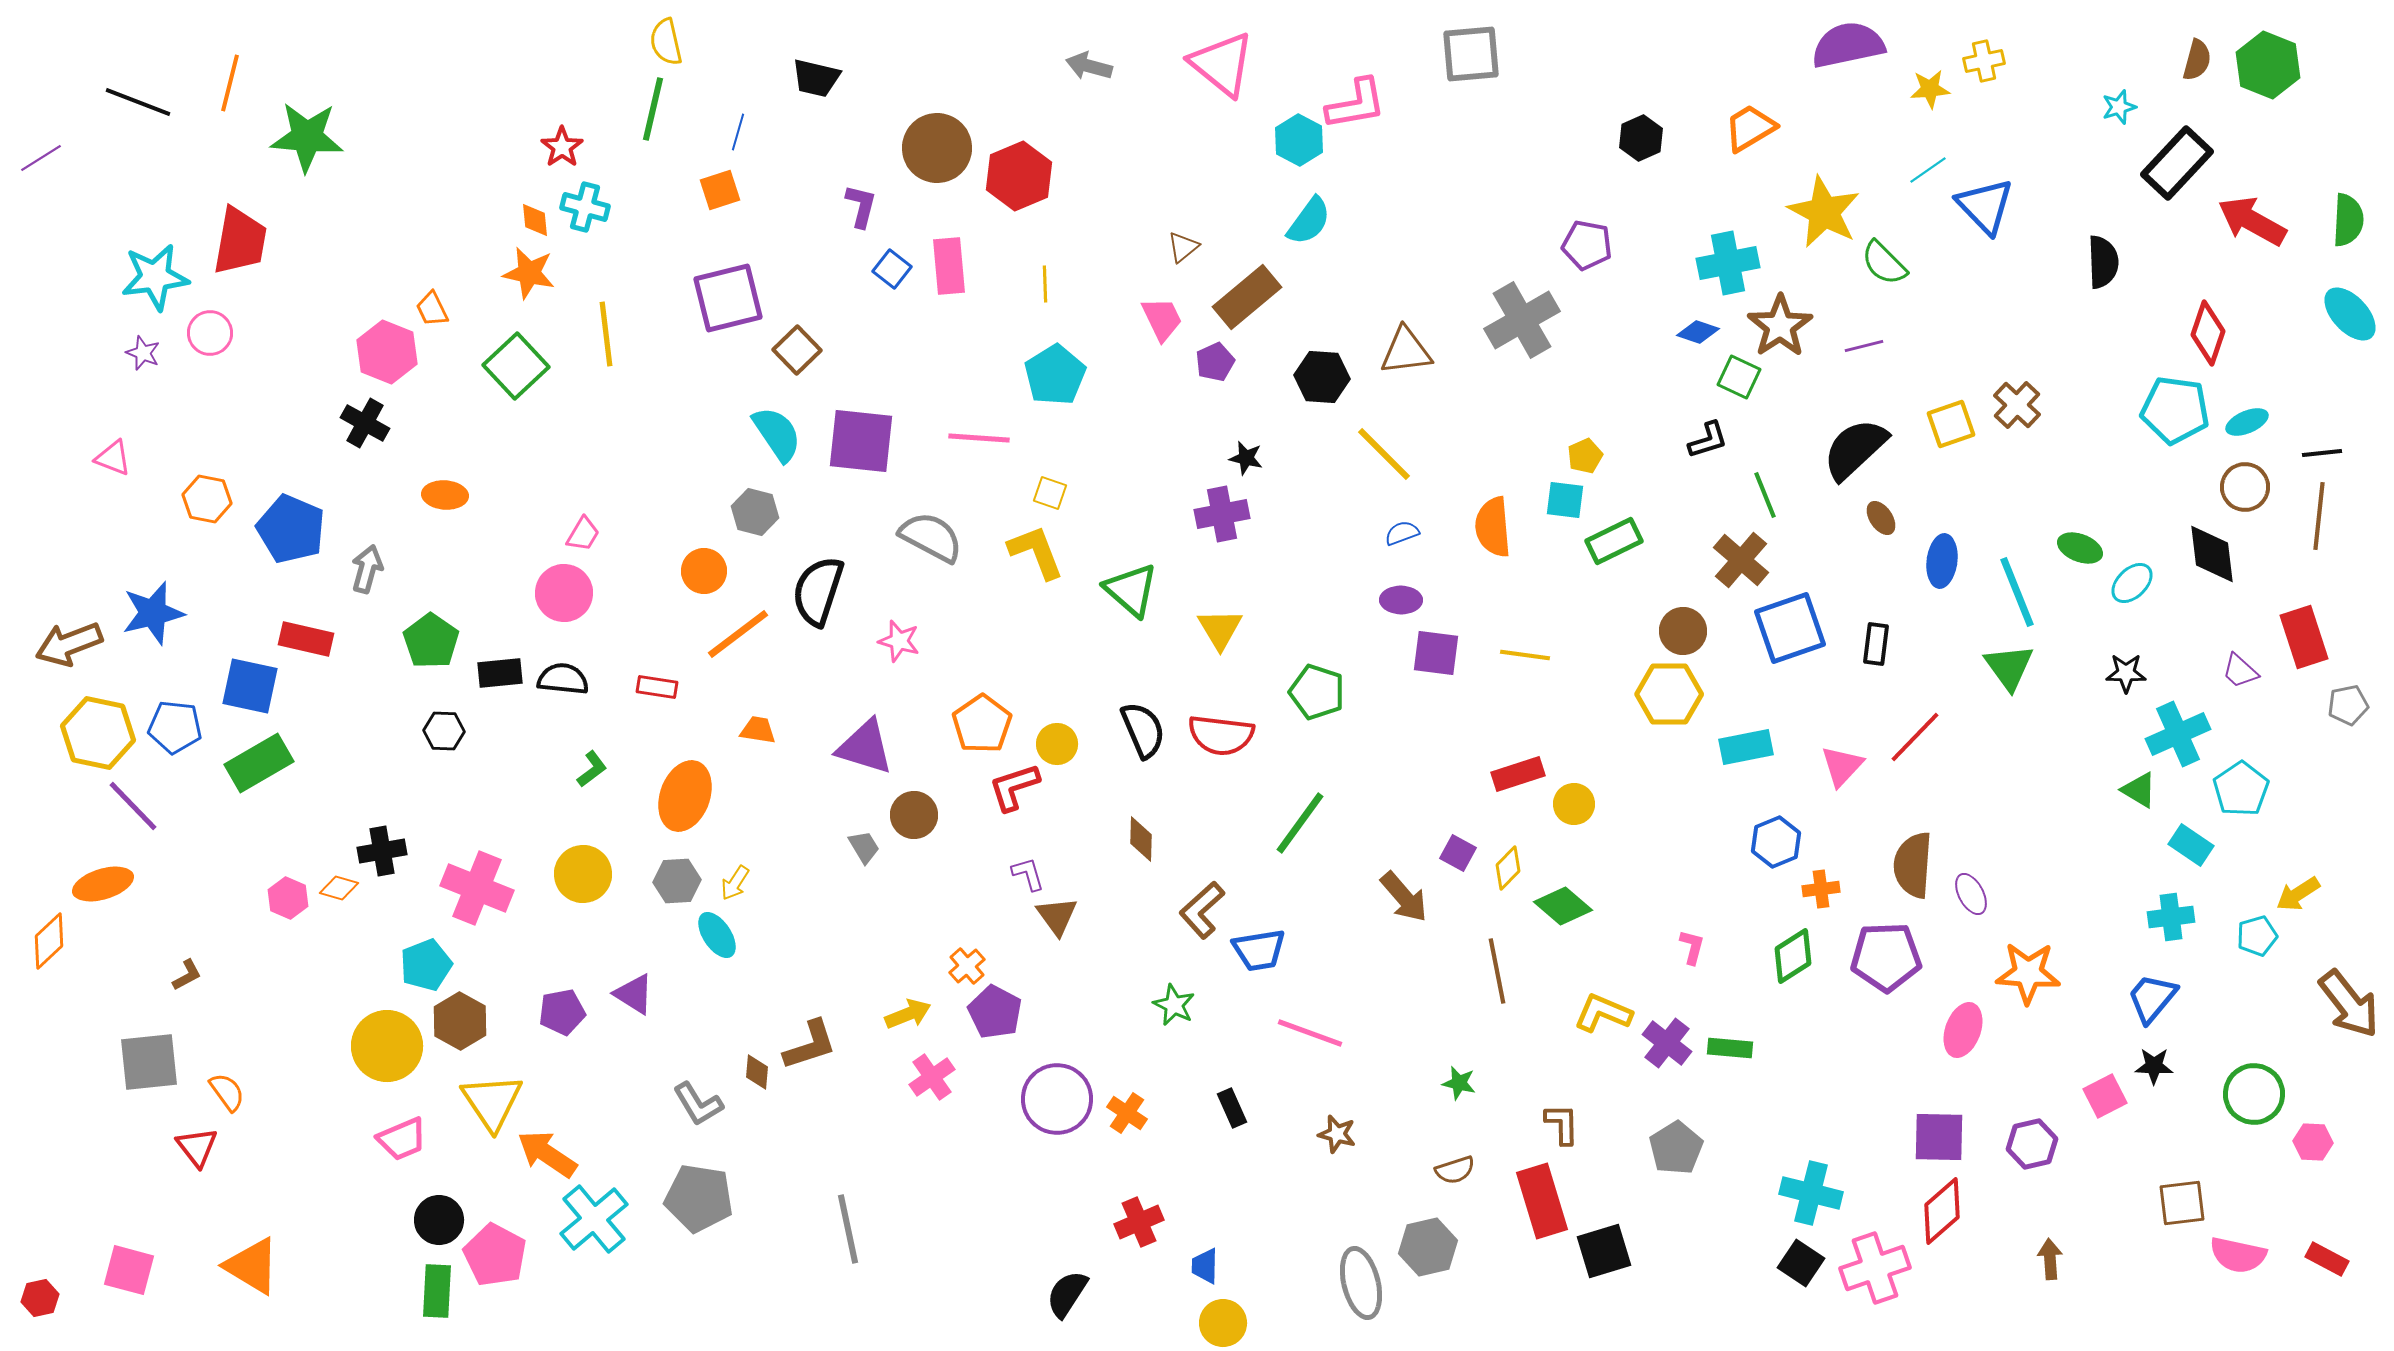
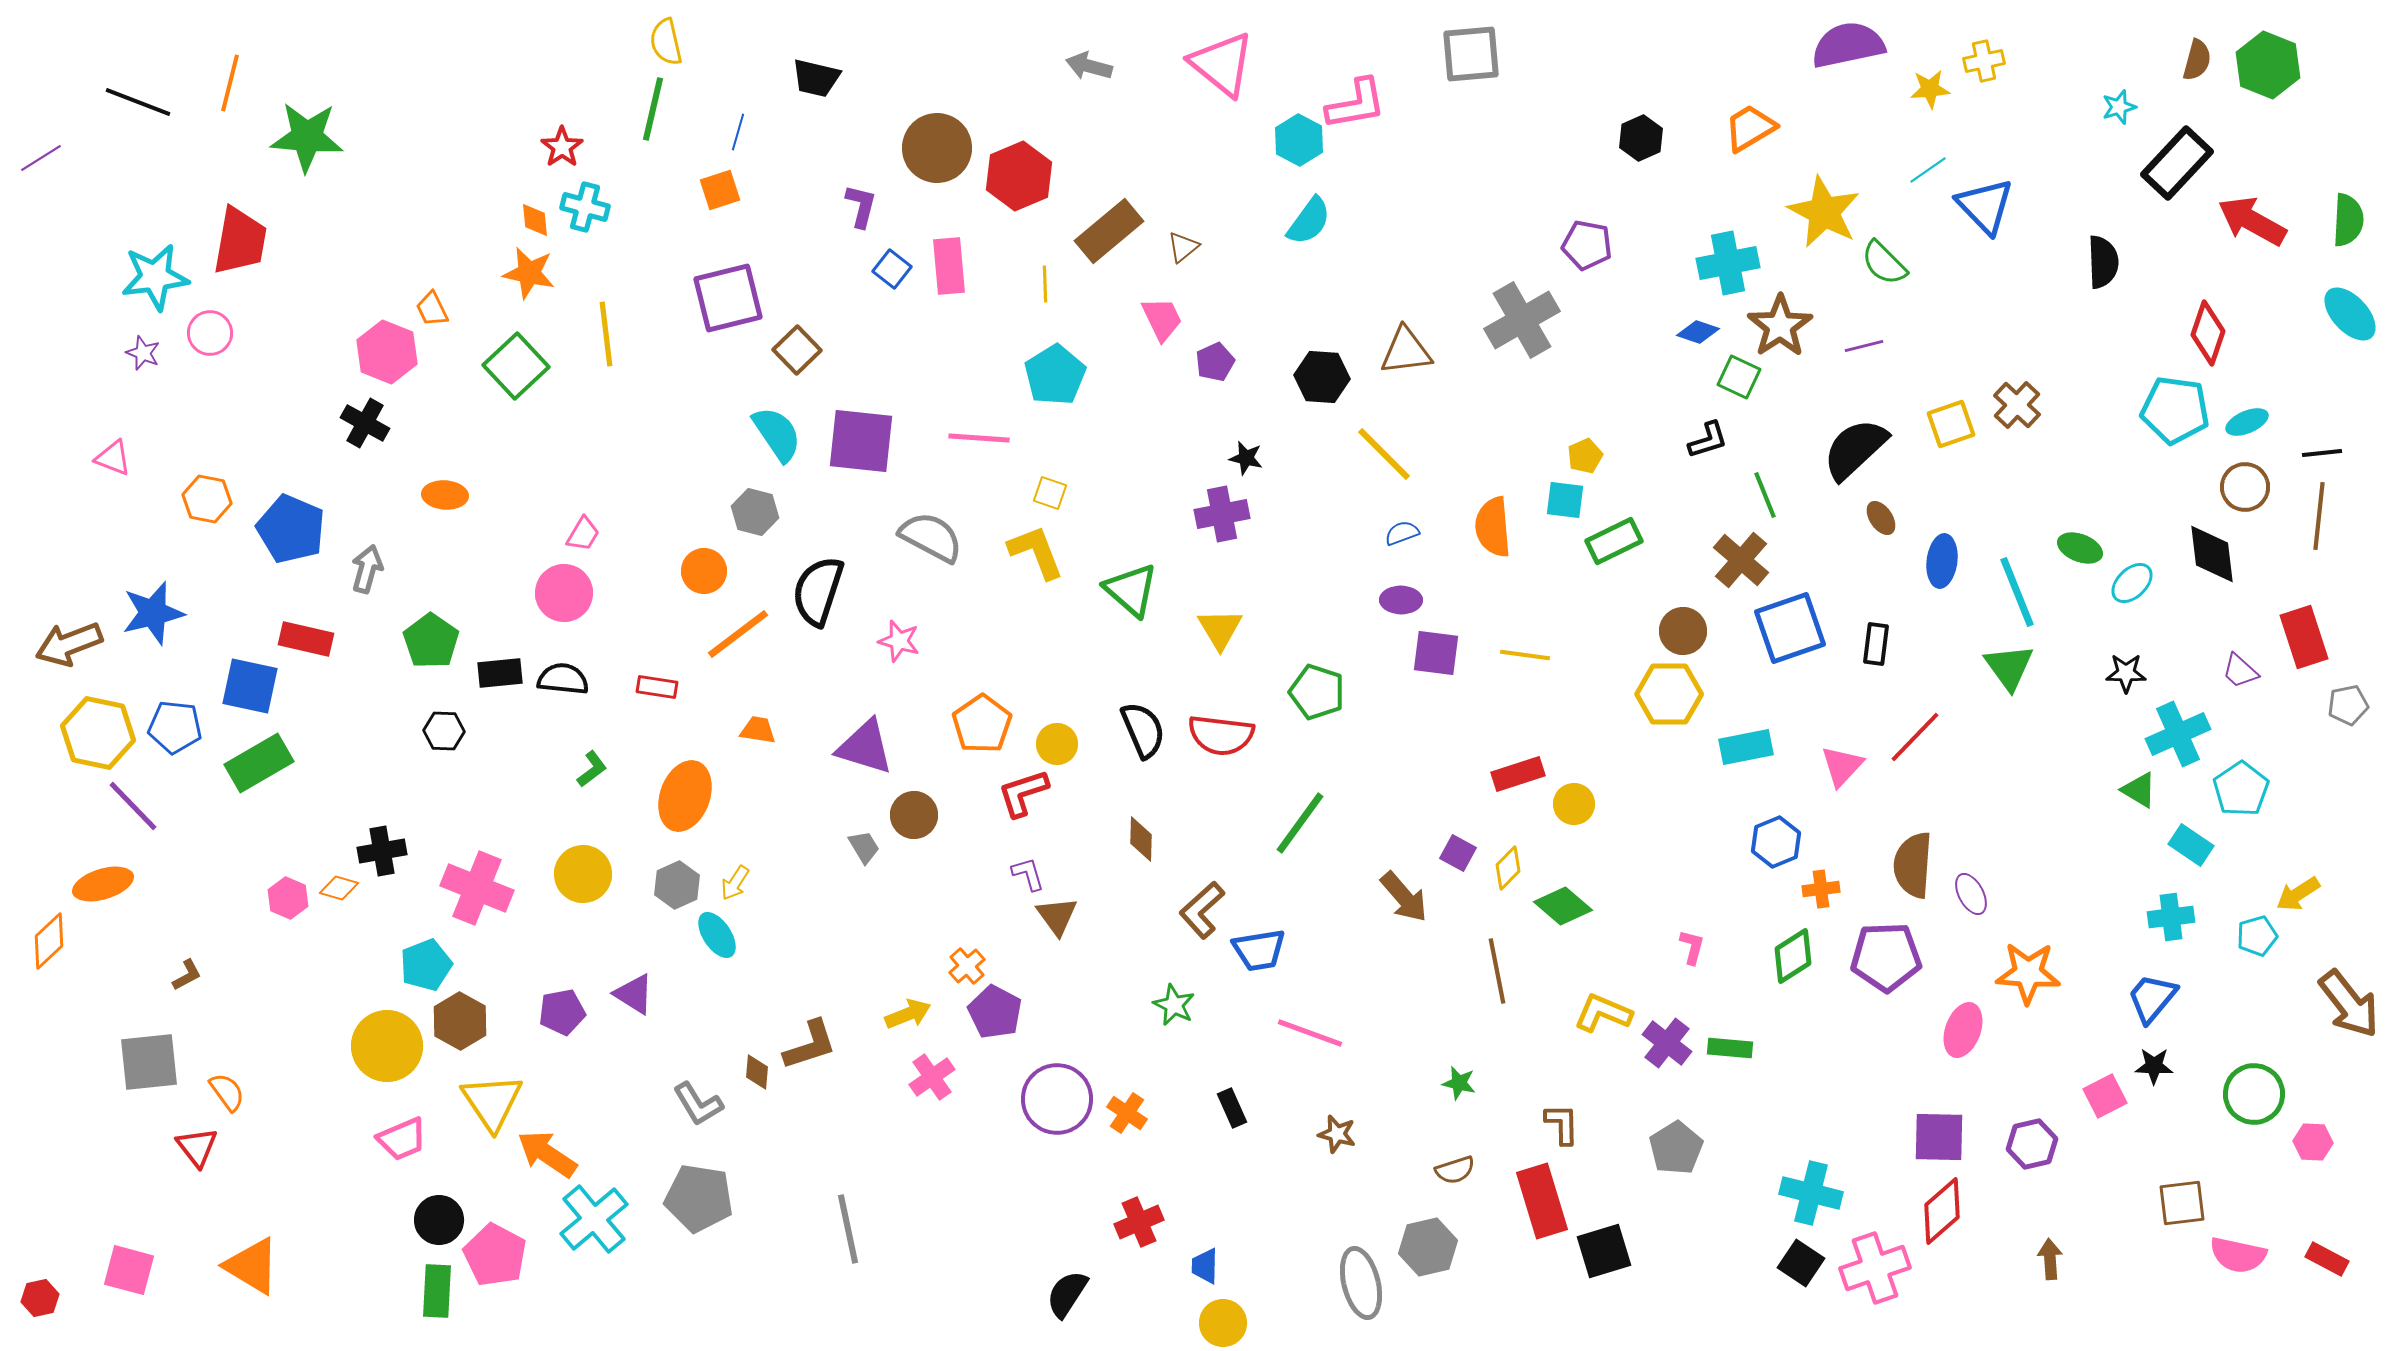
brown rectangle at (1247, 297): moved 138 px left, 66 px up
red L-shape at (1014, 787): moved 9 px right, 6 px down
gray hexagon at (677, 881): moved 4 px down; rotated 21 degrees counterclockwise
